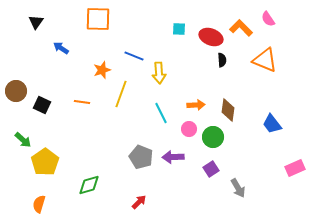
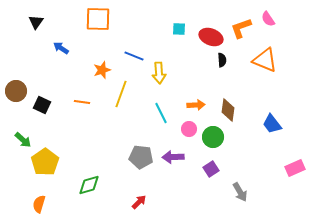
orange L-shape: rotated 65 degrees counterclockwise
gray pentagon: rotated 15 degrees counterclockwise
gray arrow: moved 2 px right, 4 px down
